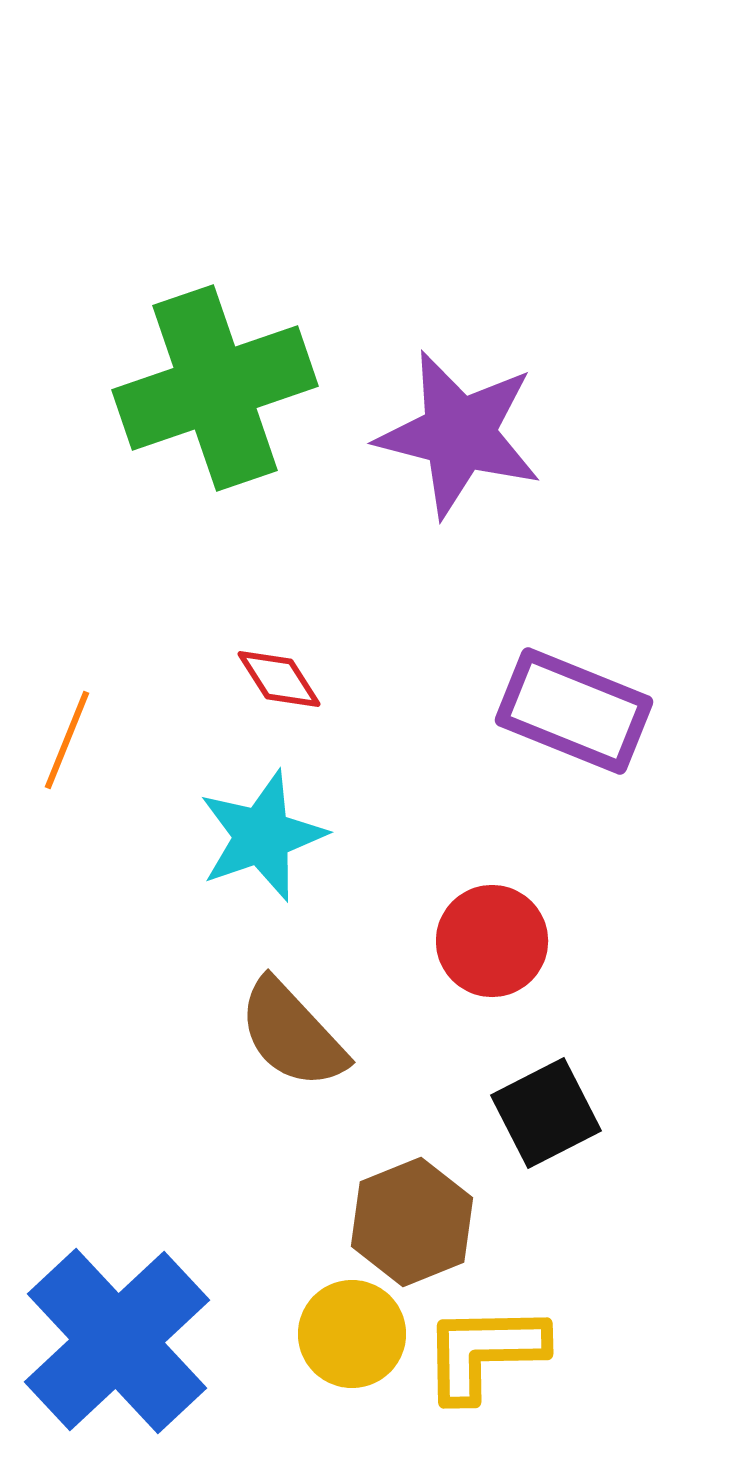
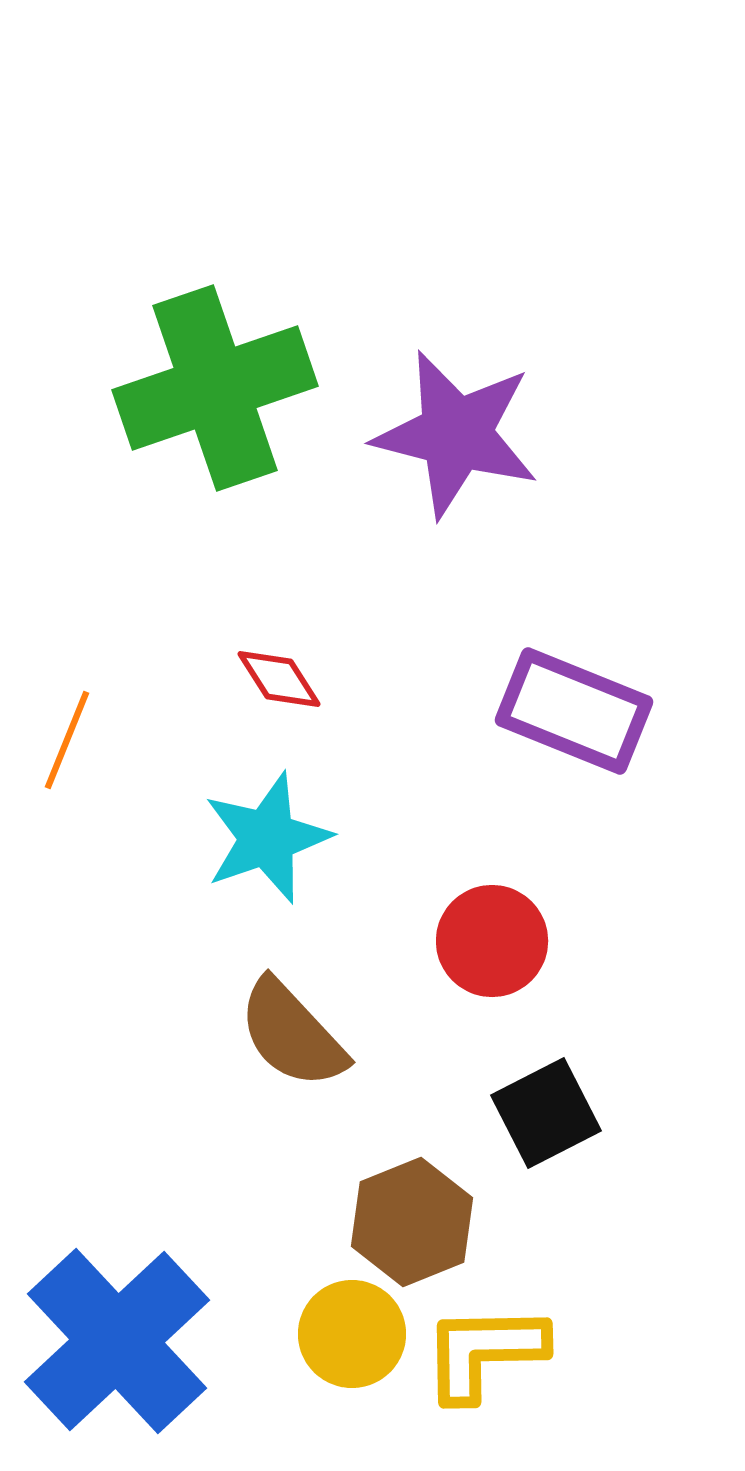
purple star: moved 3 px left
cyan star: moved 5 px right, 2 px down
